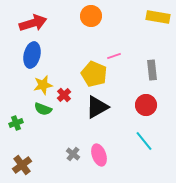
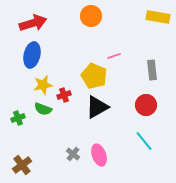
yellow pentagon: moved 2 px down
red cross: rotated 24 degrees clockwise
green cross: moved 2 px right, 5 px up
